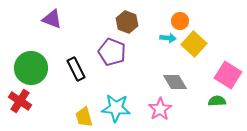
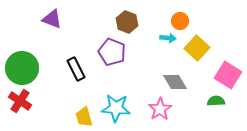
yellow square: moved 3 px right, 4 px down
green circle: moved 9 px left
green semicircle: moved 1 px left
